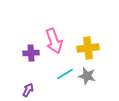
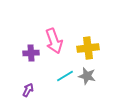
cyan line: moved 2 px down
